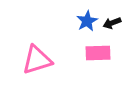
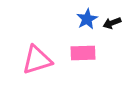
blue star: moved 2 px up
pink rectangle: moved 15 px left
